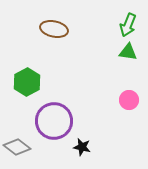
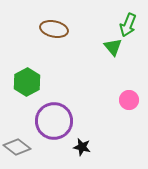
green triangle: moved 15 px left, 5 px up; rotated 42 degrees clockwise
